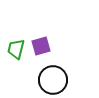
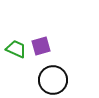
green trapezoid: rotated 100 degrees clockwise
